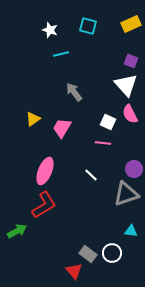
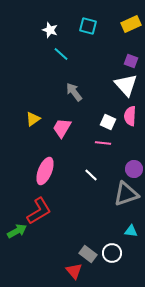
cyan line: rotated 56 degrees clockwise
pink semicircle: moved 2 px down; rotated 30 degrees clockwise
red L-shape: moved 5 px left, 6 px down
